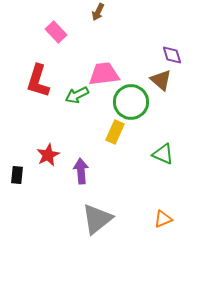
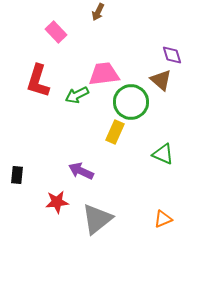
red star: moved 9 px right, 47 px down; rotated 20 degrees clockwise
purple arrow: rotated 60 degrees counterclockwise
